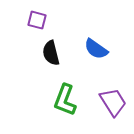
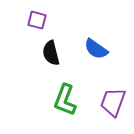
purple trapezoid: rotated 128 degrees counterclockwise
